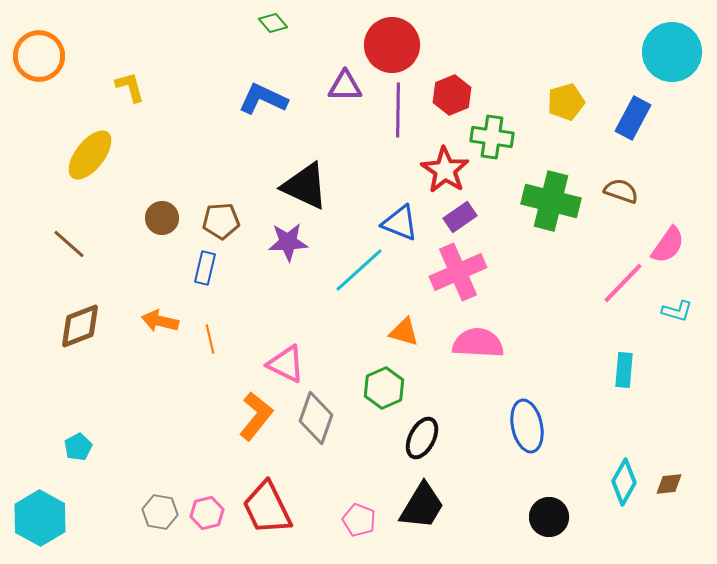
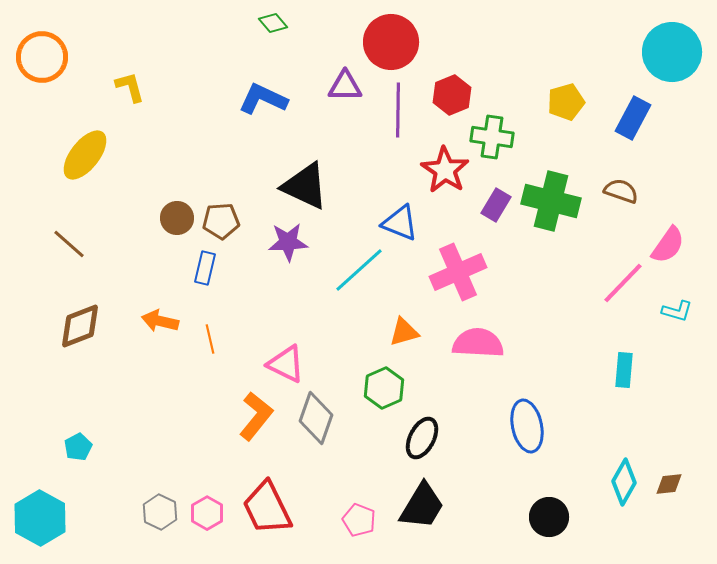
red circle at (392, 45): moved 1 px left, 3 px up
orange circle at (39, 56): moved 3 px right, 1 px down
yellow ellipse at (90, 155): moved 5 px left
purple rectangle at (460, 217): moved 36 px right, 12 px up; rotated 24 degrees counterclockwise
brown circle at (162, 218): moved 15 px right
orange triangle at (404, 332): rotated 32 degrees counterclockwise
gray hexagon at (160, 512): rotated 16 degrees clockwise
pink hexagon at (207, 513): rotated 16 degrees counterclockwise
